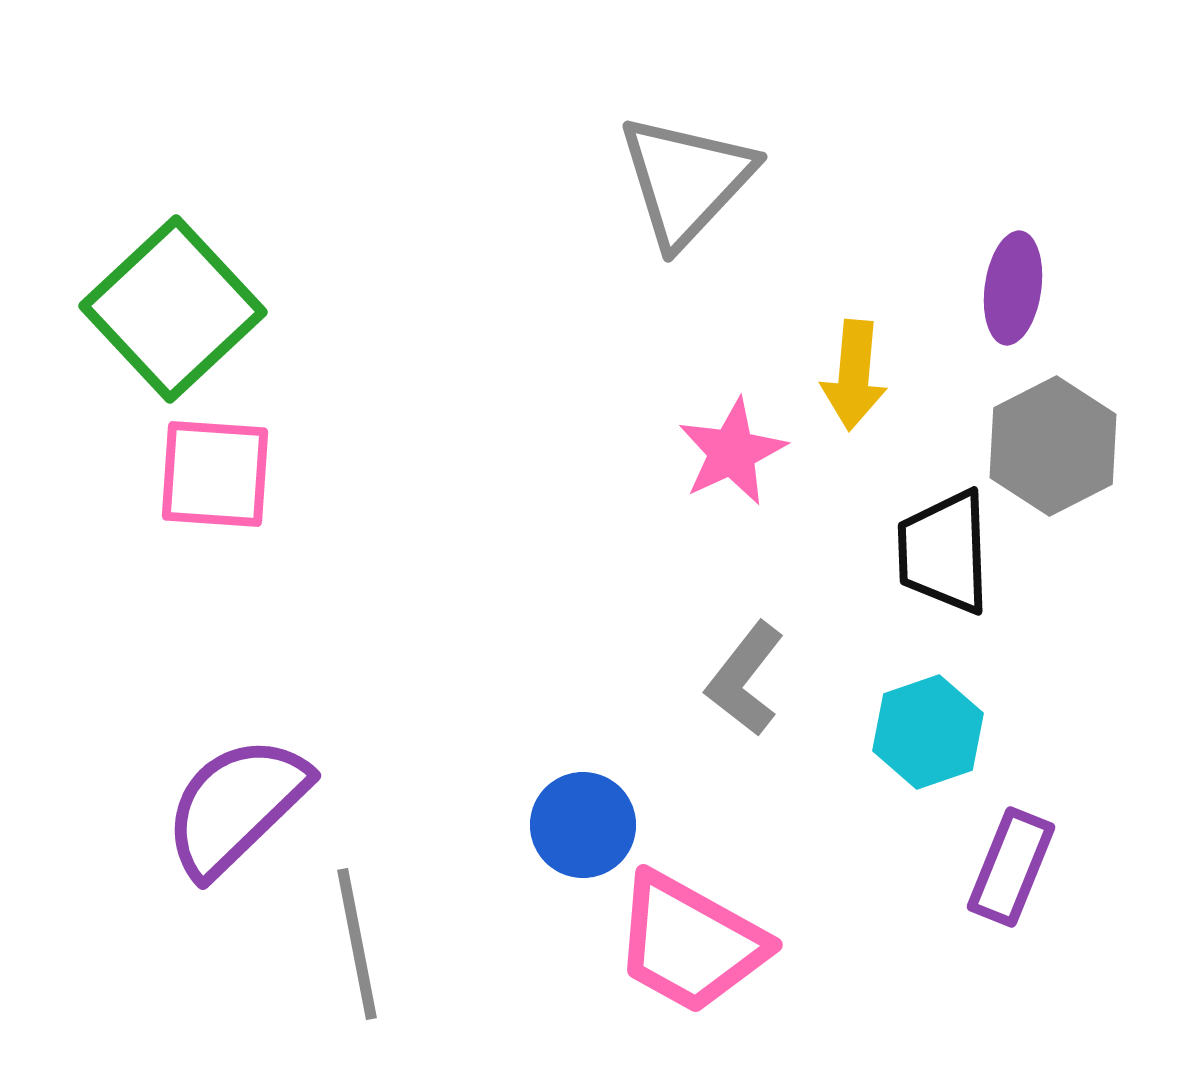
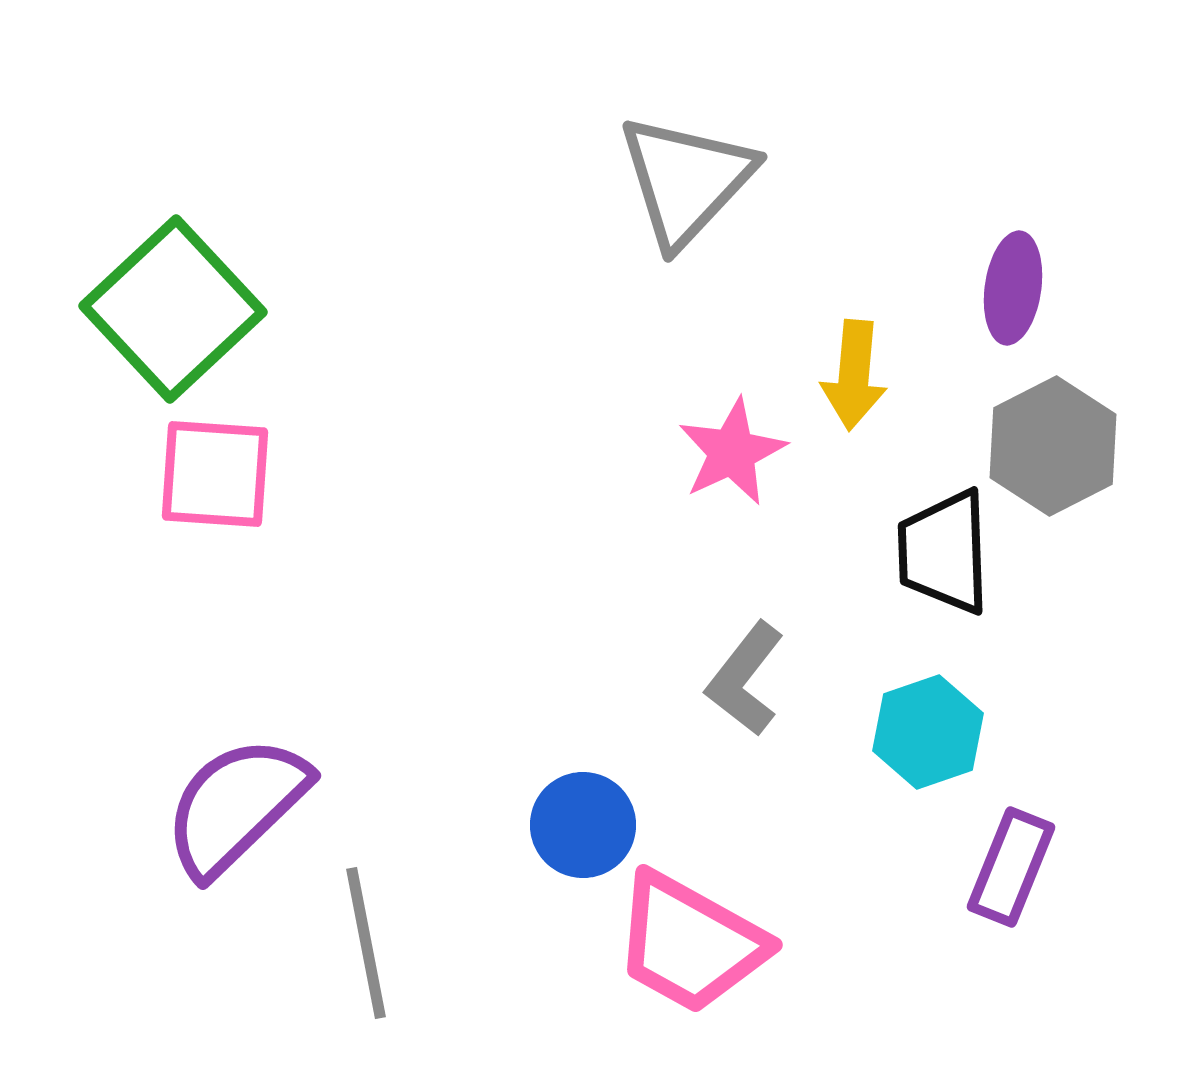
gray line: moved 9 px right, 1 px up
